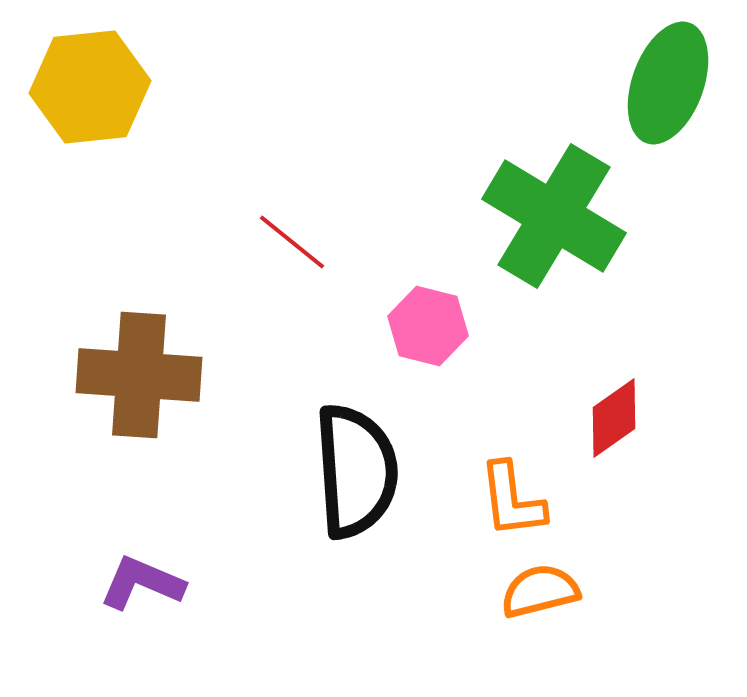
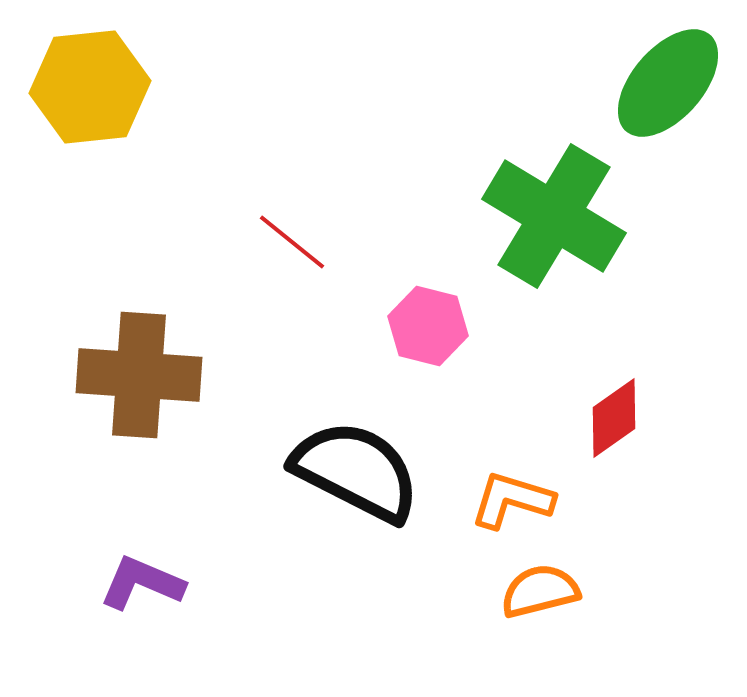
green ellipse: rotated 21 degrees clockwise
black semicircle: rotated 59 degrees counterclockwise
orange L-shape: rotated 114 degrees clockwise
